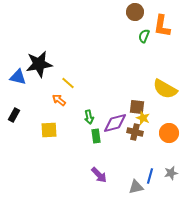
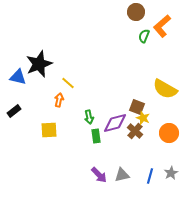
brown circle: moved 1 px right
orange L-shape: rotated 40 degrees clockwise
black star: rotated 12 degrees counterclockwise
orange arrow: rotated 64 degrees clockwise
brown square: rotated 14 degrees clockwise
black rectangle: moved 4 px up; rotated 24 degrees clockwise
brown cross: moved 1 px up; rotated 28 degrees clockwise
gray star: rotated 16 degrees counterclockwise
gray triangle: moved 14 px left, 12 px up
